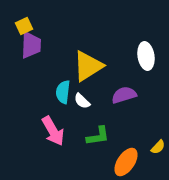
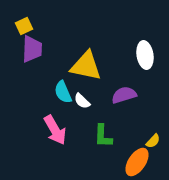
purple trapezoid: moved 1 px right, 4 px down
white ellipse: moved 1 px left, 1 px up
yellow triangle: moved 2 px left; rotated 44 degrees clockwise
cyan semicircle: rotated 30 degrees counterclockwise
pink arrow: moved 2 px right, 1 px up
green L-shape: moved 5 px right; rotated 100 degrees clockwise
yellow semicircle: moved 5 px left, 6 px up
orange ellipse: moved 11 px right
